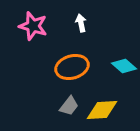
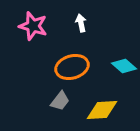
gray trapezoid: moved 9 px left, 5 px up
